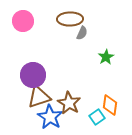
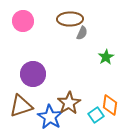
purple circle: moved 1 px up
brown triangle: moved 18 px left, 9 px down
brown star: rotated 10 degrees clockwise
cyan square: moved 1 px left, 2 px up
